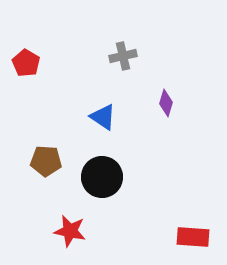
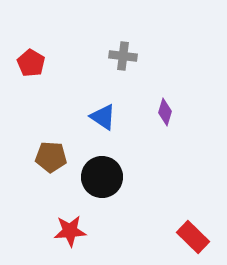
gray cross: rotated 20 degrees clockwise
red pentagon: moved 5 px right
purple diamond: moved 1 px left, 9 px down
brown pentagon: moved 5 px right, 4 px up
red star: rotated 16 degrees counterclockwise
red rectangle: rotated 40 degrees clockwise
